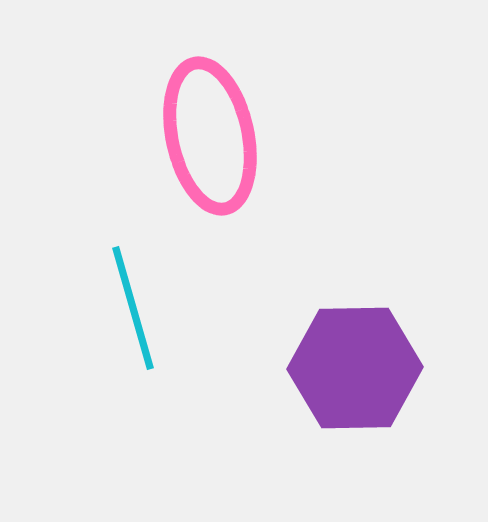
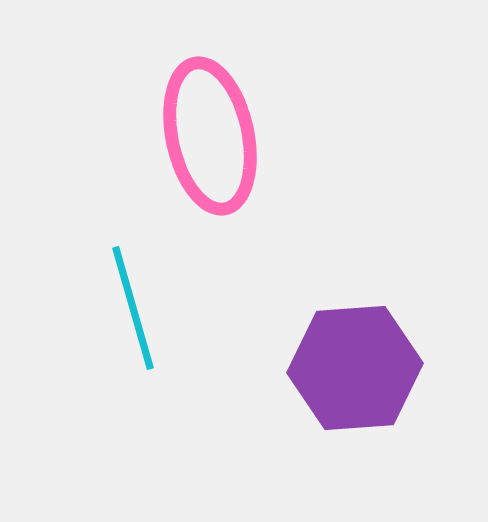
purple hexagon: rotated 3 degrees counterclockwise
